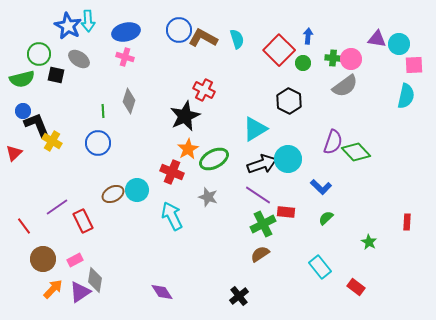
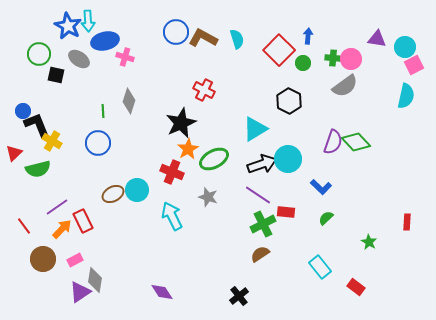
blue circle at (179, 30): moved 3 px left, 2 px down
blue ellipse at (126, 32): moved 21 px left, 9 px down
cyan circle at (399, 44): moved 6 px right, 3 px down
pink square at (414, 65): rotated 24 degrees counterclockwise
green semicircle at (22, 79): moved 16 px right, 90 px down
black star at (185, 116): moved 4 px left, 7 px down
green diamond at (356, 152): moved 10 px up
orange arrow at (53, 289): moved 9 px right, 60 px up
